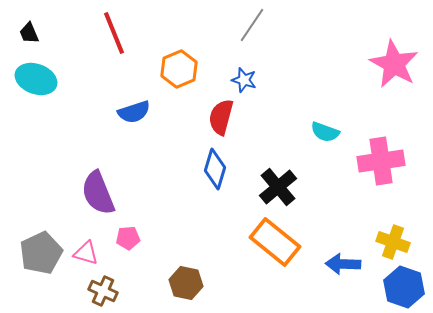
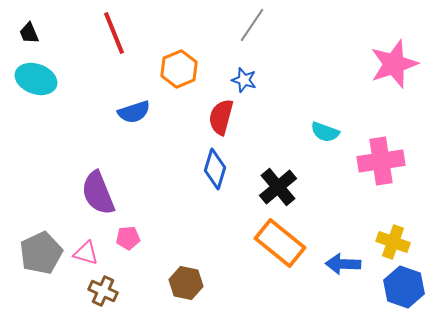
pink star: rotated 24 degrees clockwise
orange rectangle: moved 5 px right, 1 px down
